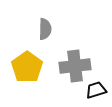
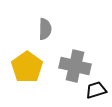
gray cross: rotated 20 degrees clockwise
